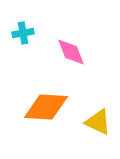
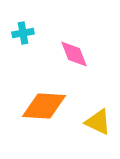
pink diamond: moved 3 px right, 2 px down
orange diamond: moved 2 px left, 1 px up
